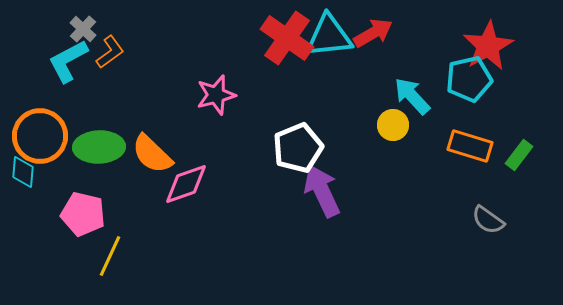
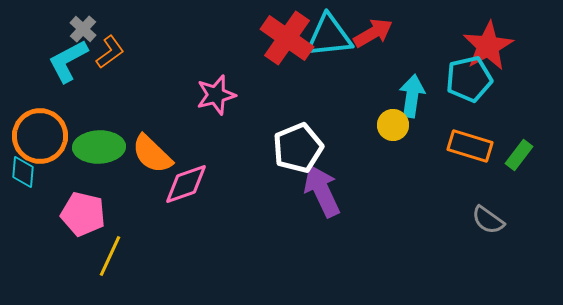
cyan arrow: rotated 51 degrees clockwise
